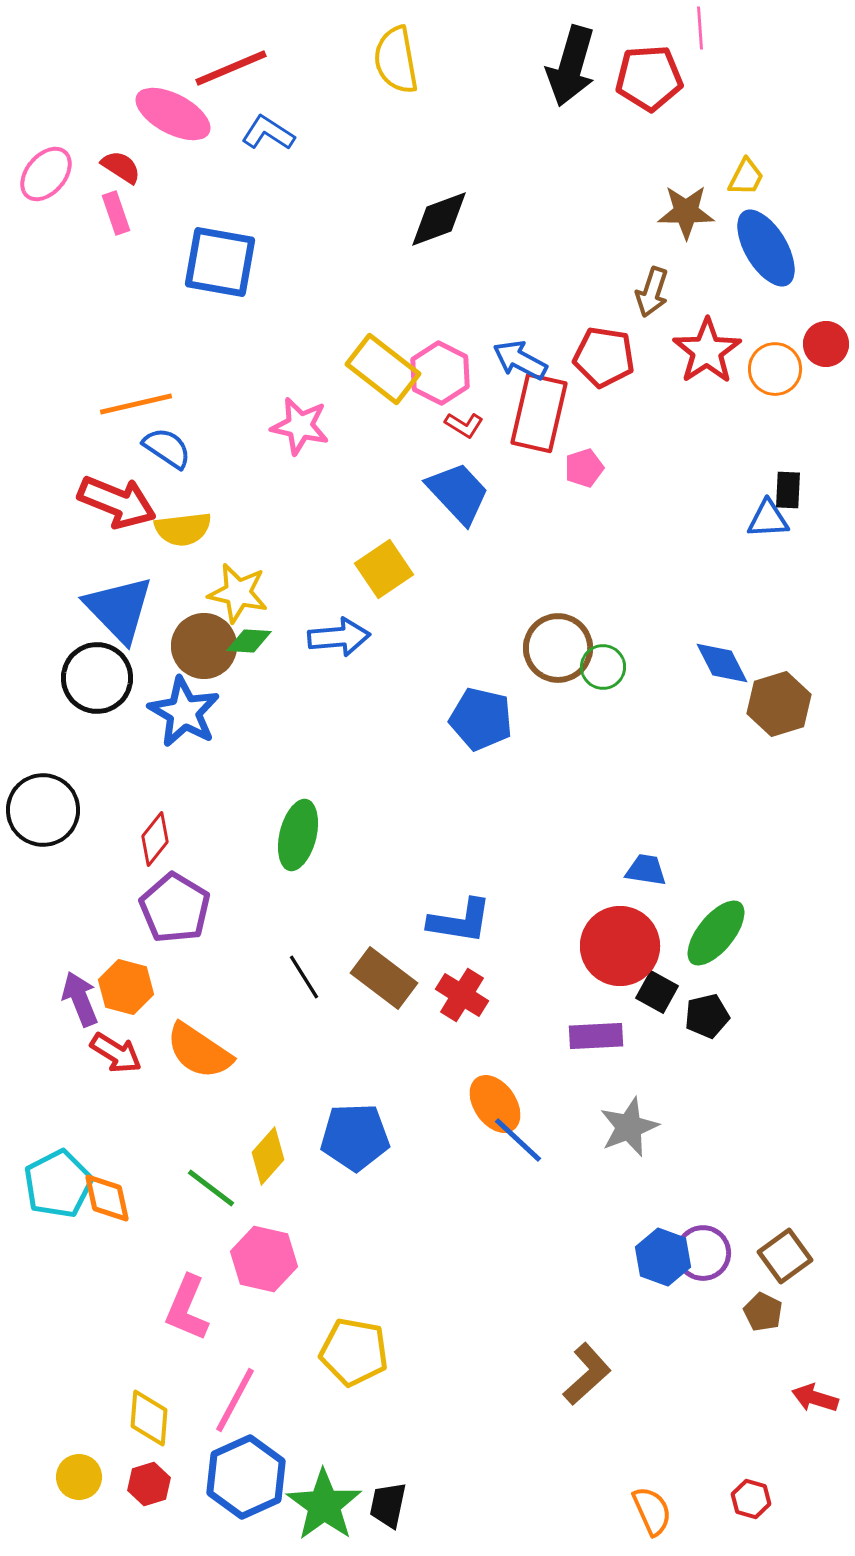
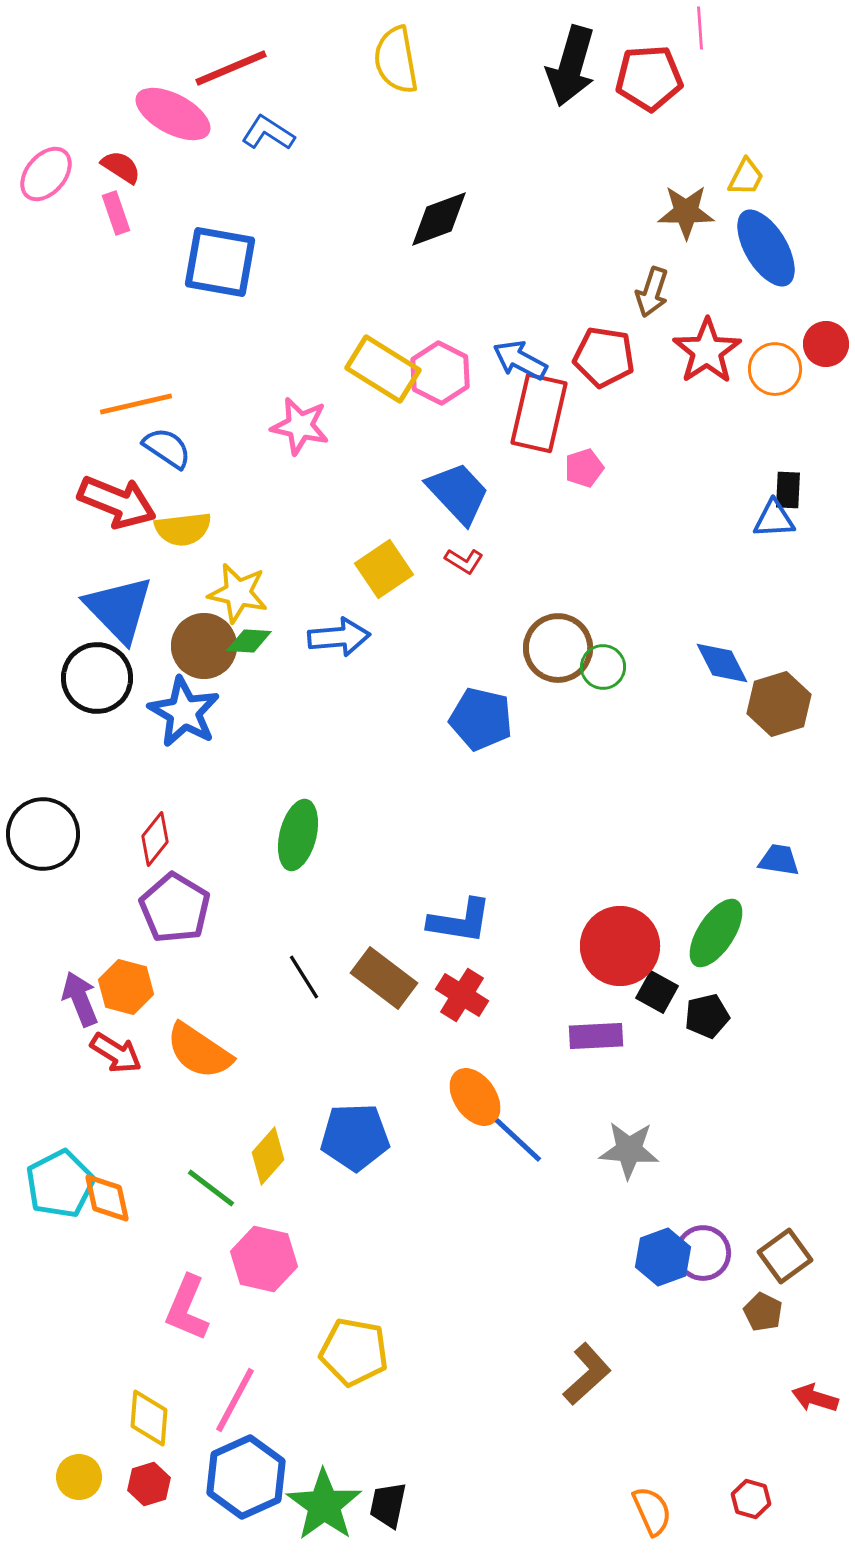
yellow rectangle at (383, 369): rotated 6 degrees counterclockwise
red L-shape at (464, 425): moved 136 px down
blue triangle at (768, 519): moved 6 px right
black circle at (43, 810): moved 24 px down
blue trapezoid at (646, 870): moved 133 px right, 10 px up
green ellipse at (716, 933): rotated 6 degrees counterclockwise
orange ellipse at (495, 1104): moved 20 px left, 7 px up
gray star at (629, 1127): moved 23 px down; rotated 26 degrees clockwise
cyan pentagon at (58, 1184): moved 2 px right
blue hexagon at (663, 1257): rotated 20 degrees clockwise
